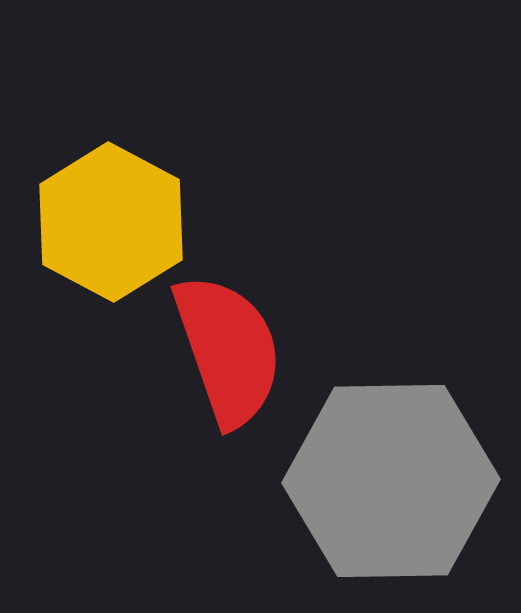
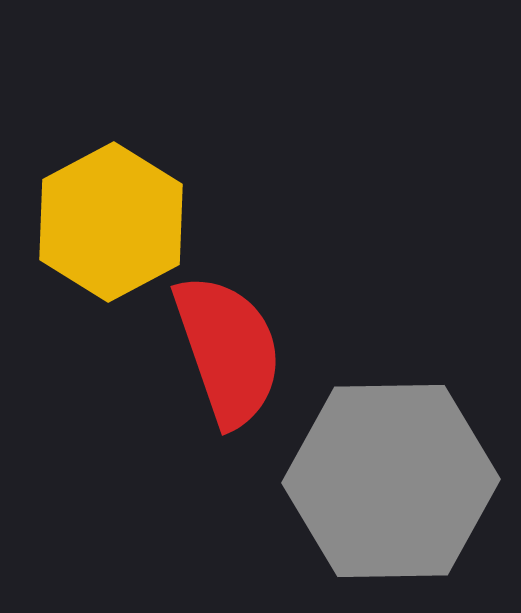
yellow hexagon: rotated 4 degrees clockwise
